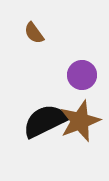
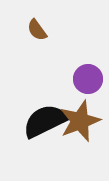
brown semicircle: moved 3 px right, 3 px up
purple circle: moved 6 px right, 4 px down
